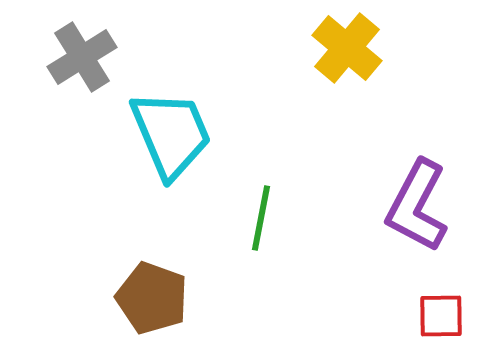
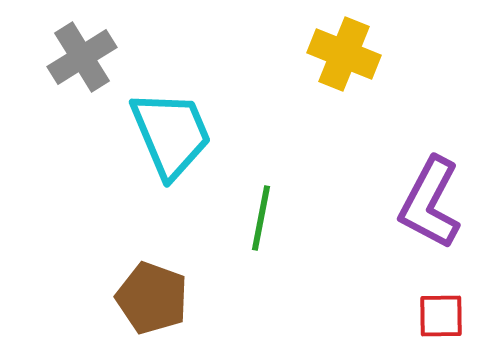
yellow cross: moved 3 px left, 6 px down; rotated 18 degrees counterclockwise
purple L-shape: moved 13 px right, 3 px up
